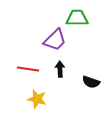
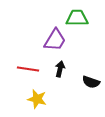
purple trapezoid: rotated 15 degrees counterclockwise
black arrow: rotated 14 degrees clockwise
